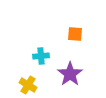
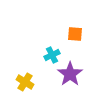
cyan cross: moved 11 px right, 1 px up; rotated 21 degrees counterclockwise
yellow cross: moved 3 px left, 3 px up
